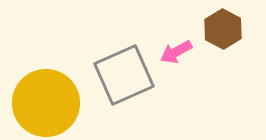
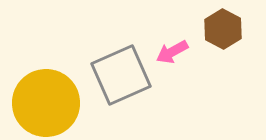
pink arrow: moved 4 px left
gray square: moved 3 px left
